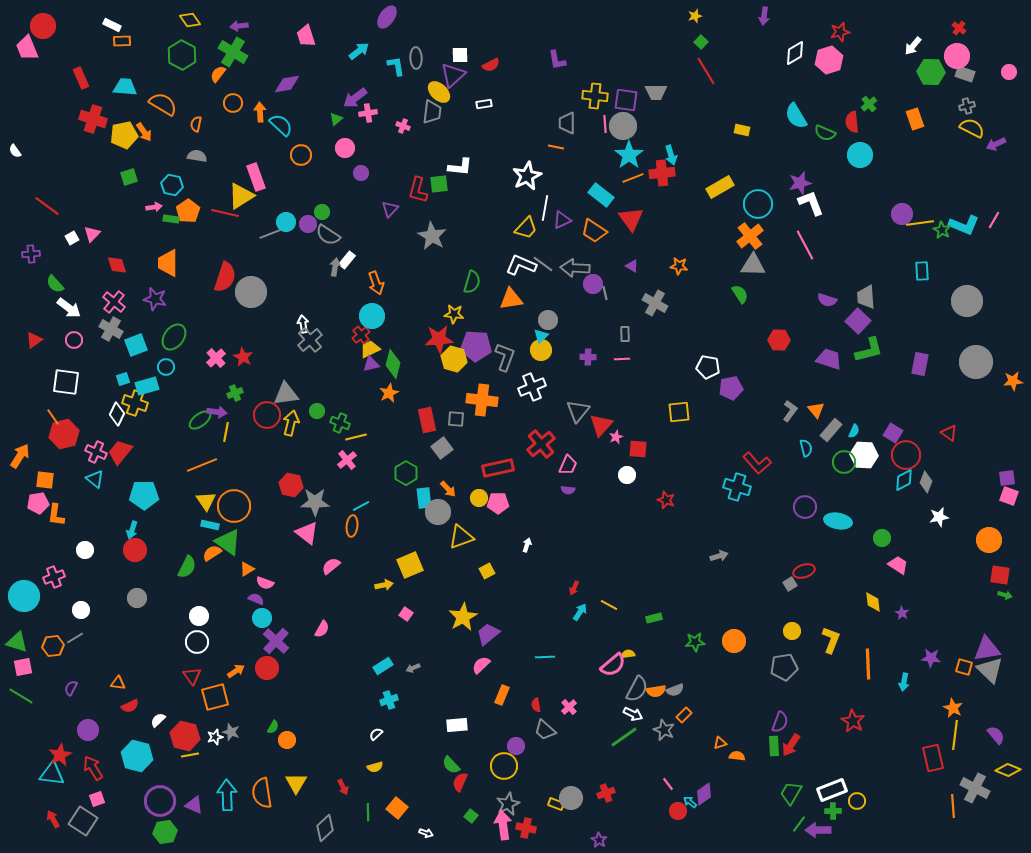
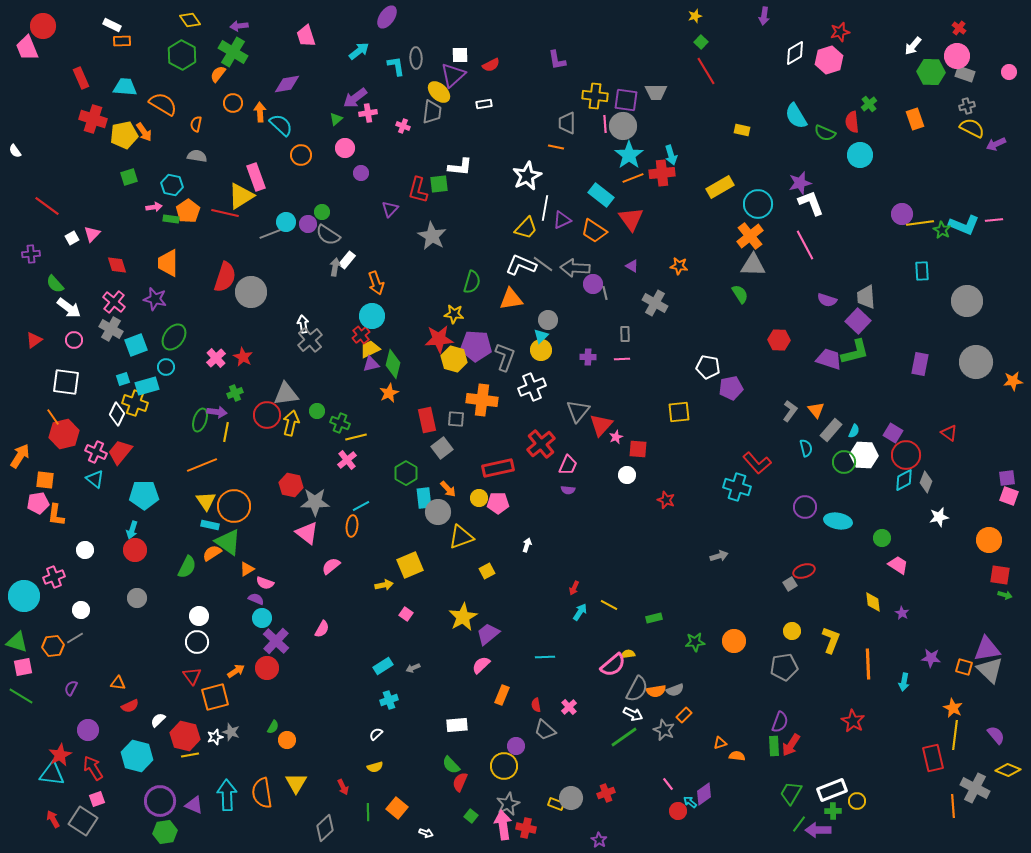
pink line at (994, 220): rotated 54 degrees clockwise
green L-shape at (869, 350): moved 14 px left, 2 px down
green ellipse at (200, 420): rotated 35 degrees counterclockwise
